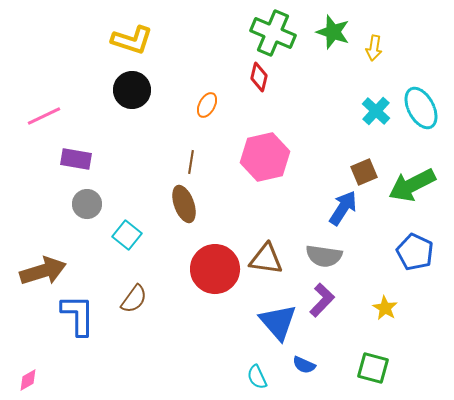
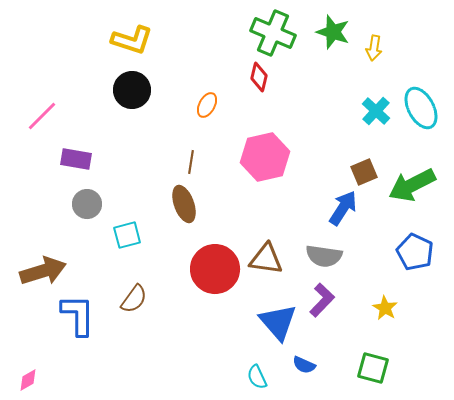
pink line: moved 2 px left; rotated 20 degrees counterclockwise
cyan square: rotated 36 degrees clockwise
